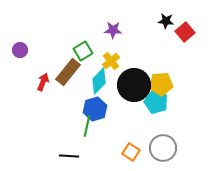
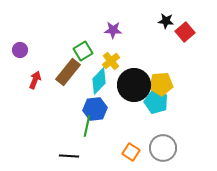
red arrow: moved 8 px left, 2 px up
blue hexagon: rotated 10 degrees clockwise
